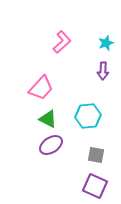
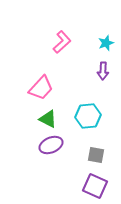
purple ellipse: rotated 10 degrees clockwise
